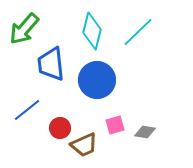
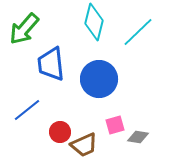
cyan diamond: moved 2 px right, 9 px up
blue circle: moved 2 px right, 1 px up
red circle: moved 4 px down
gray diamond: moved 7 px left, 5 px down
